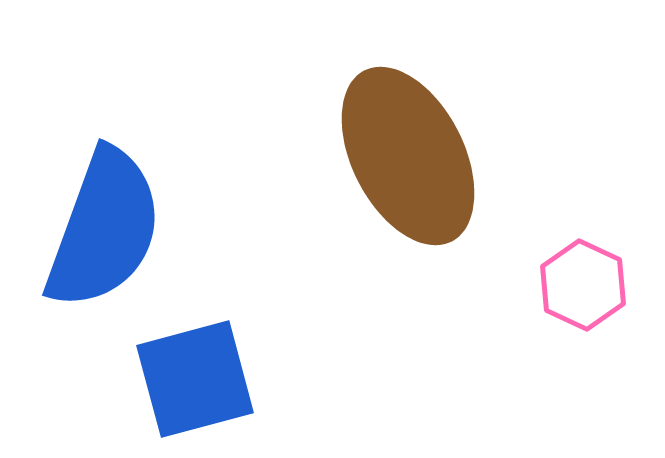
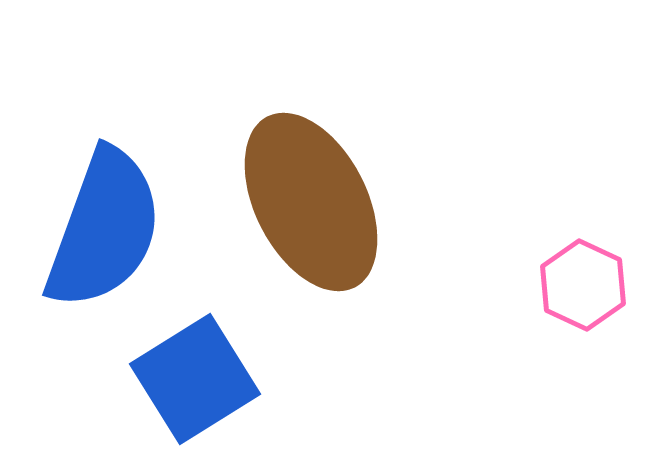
brown ellipse: moved 97 px left, 46 px down
blue square: rotated 17 degrees counterclockwise
